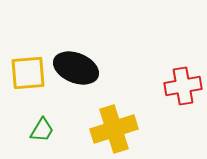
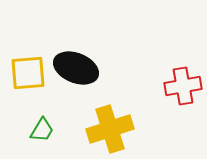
yellow cross: moved 4 px left
